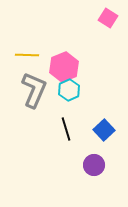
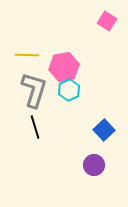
pink square: moved 1 px left, 3 px down
pink hexagon: rotated 12 degrees clockwise
gray L-shape: rotated 6 degrees counterclockwise
black line: moved 31 px left, 2 px up
